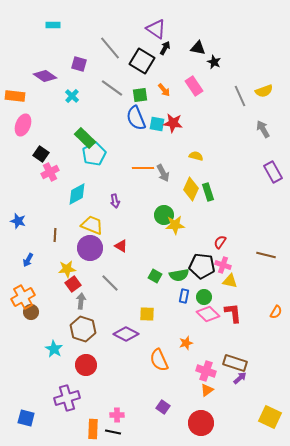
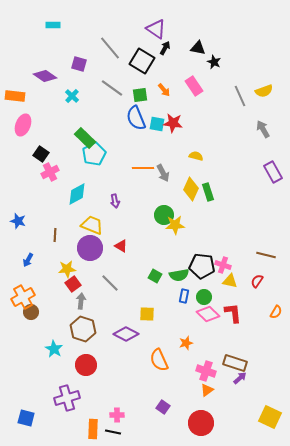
red semicircle at (220, 242): moved 37 px right, 39 px down
